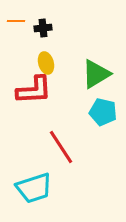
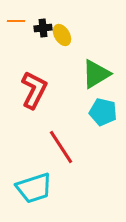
yellow ellipse: moved 16 px right, 28 px up; rotated 15 degrees counterclockwise
red L-shape: rotated 60 degrees counterclockwise
